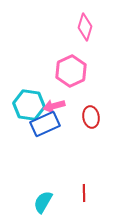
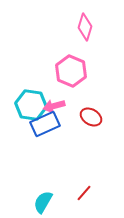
pink hexagon: rotated 12 degrees counterclockwise
cyan hexagon: moved 2 px right
red ellipse: rotated 50 degrees counterclockwise
red line: rotated 42 degrees clockwise
